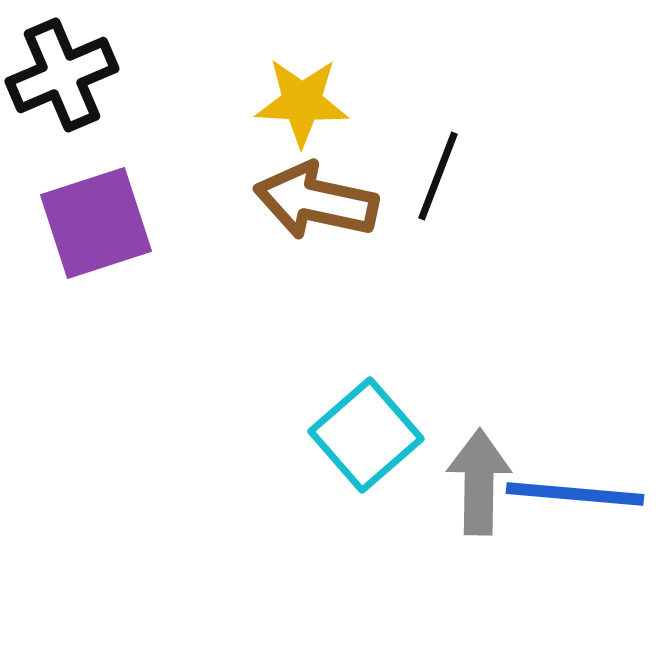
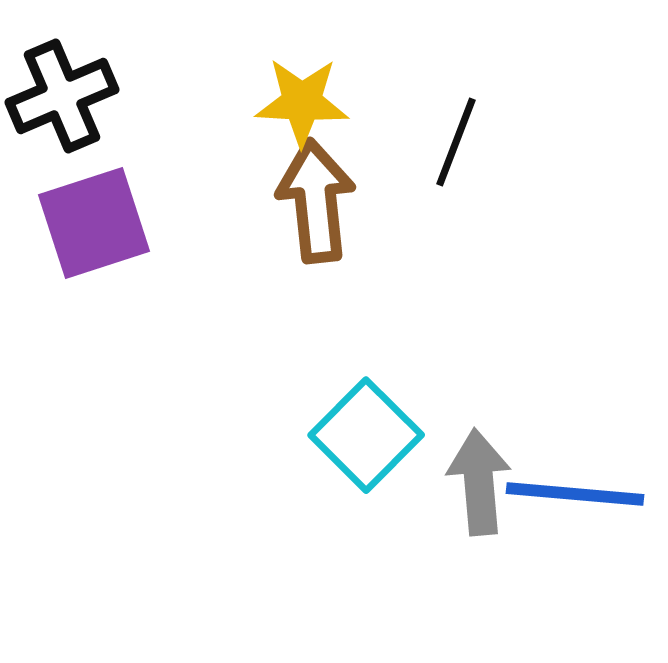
black cross: moved 21 px down
black line: moved 18 px right, 34 px up
brown arrow: rotated 72 degrees clockwise
purple square: moved 2 px left
cyan square: rotated 4 degrees counterclockwise
gray arrow: rotated 6 degrees counterclockwise
